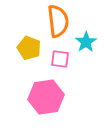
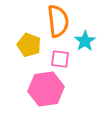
cyan star: moved 1 px left, 1 px up
yellow pentagon: moved 3 px up
pink hexagon: moved 8 px up
